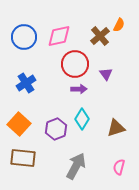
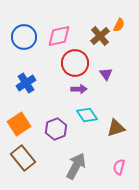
red circle: moved 1 px up
cyan diamond: moved 5 px right, 4 px up; rotated 65 degrees counterclockwise
orange square: rotated 15 degrees clockwise
brown rectangle: rotated 45 degrees clockwise
